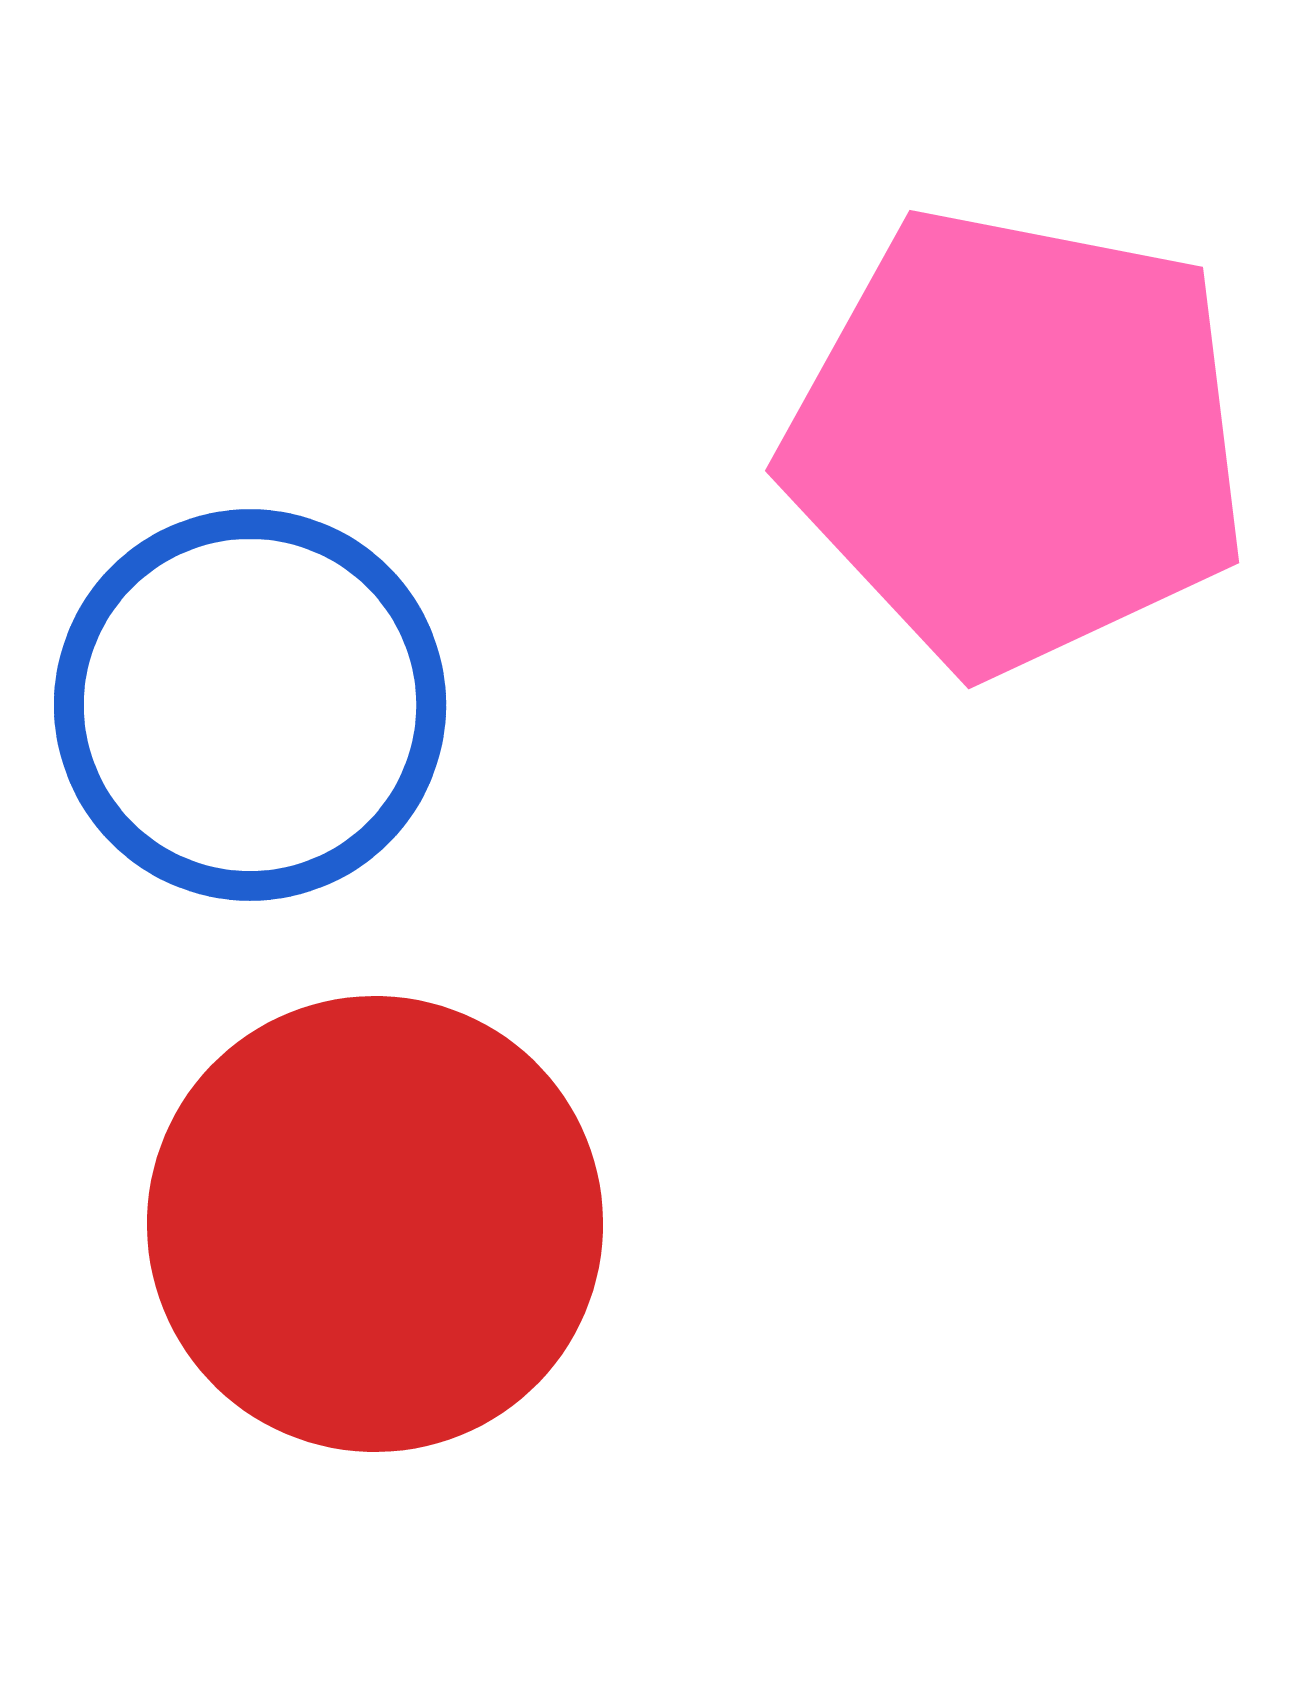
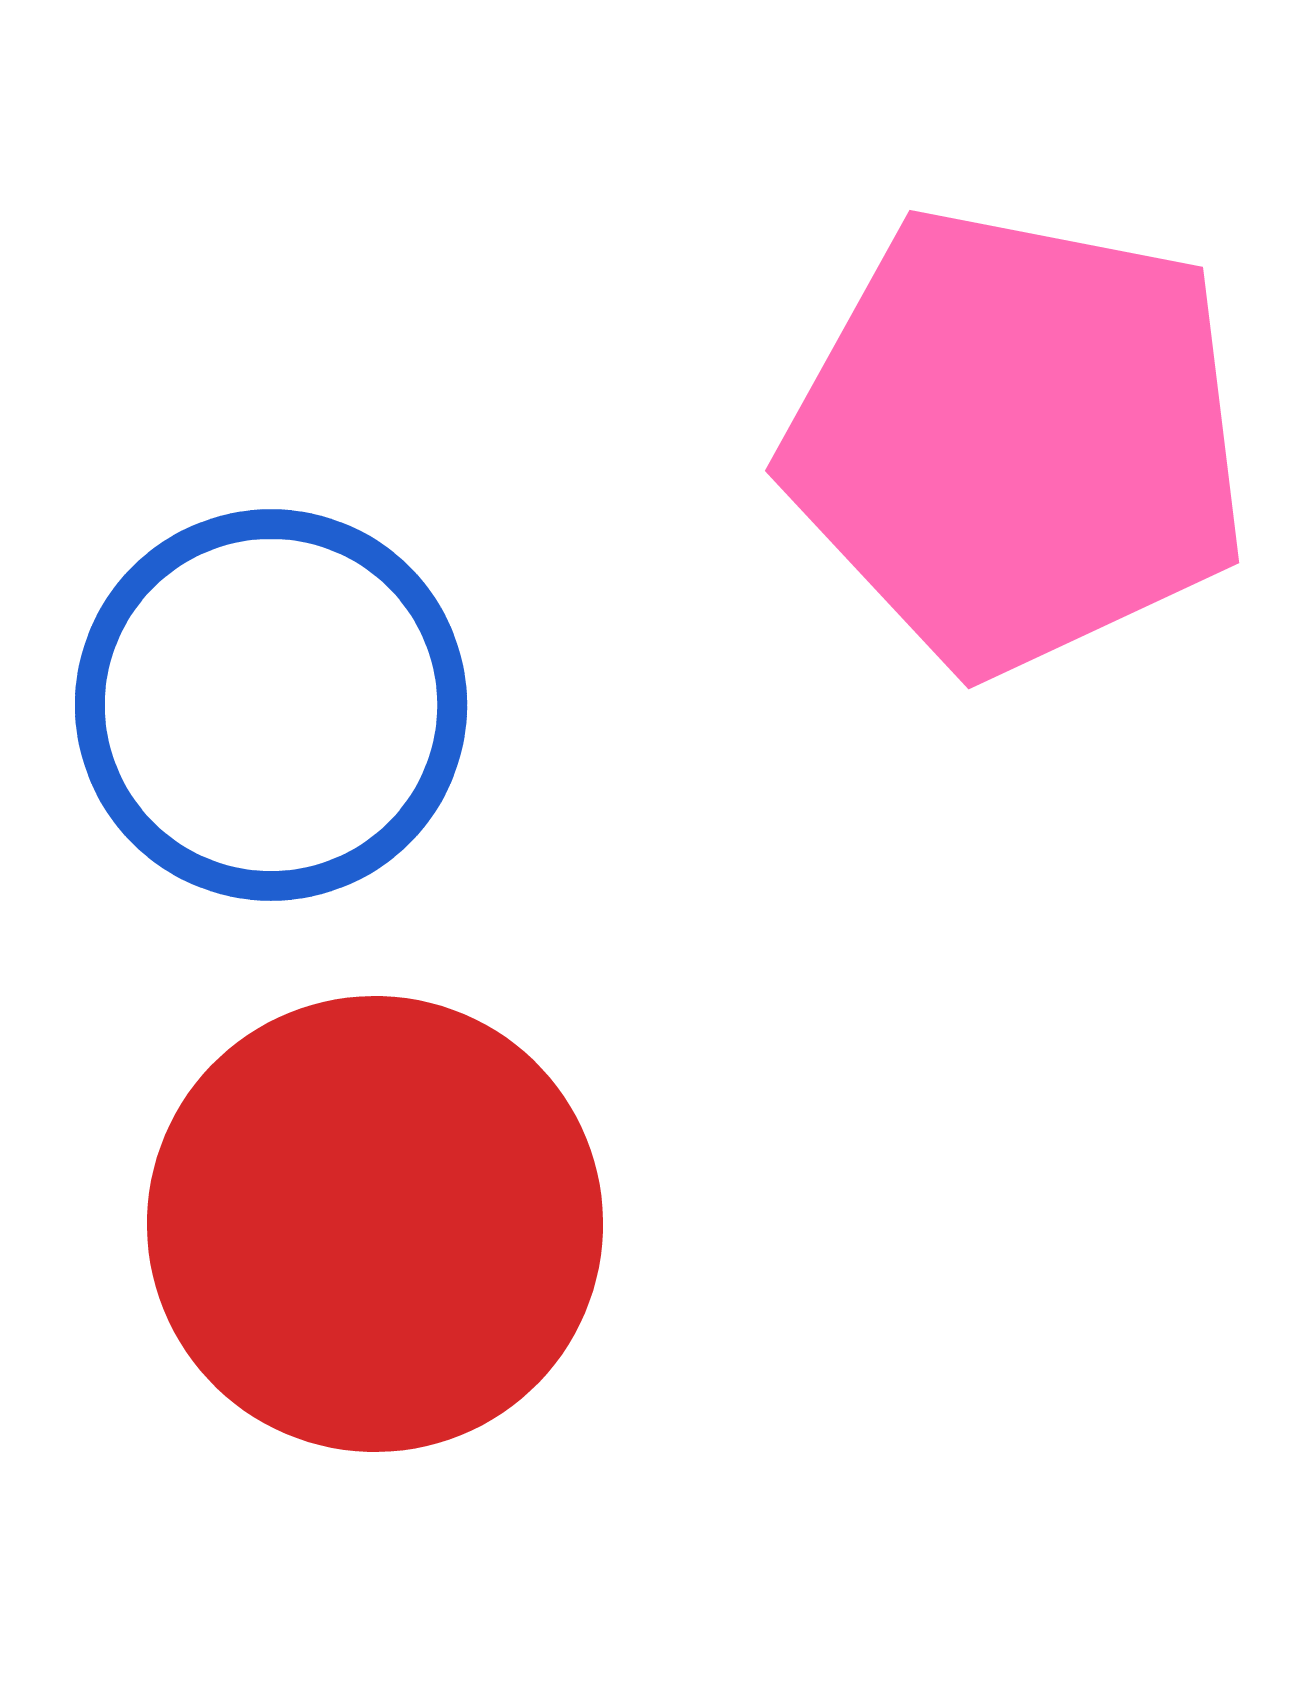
blue circle: moved 21 px right
